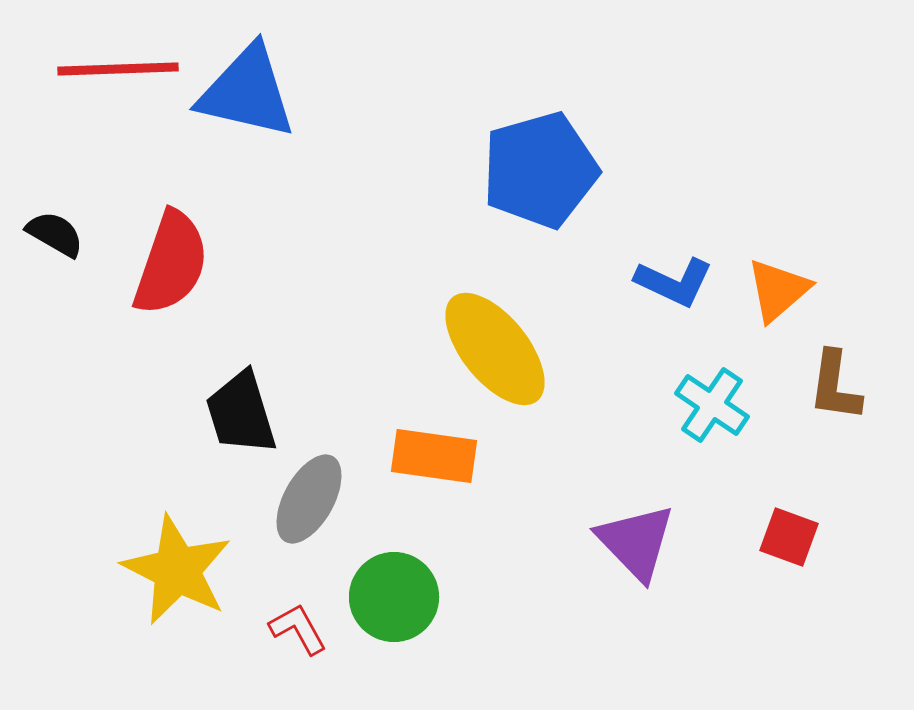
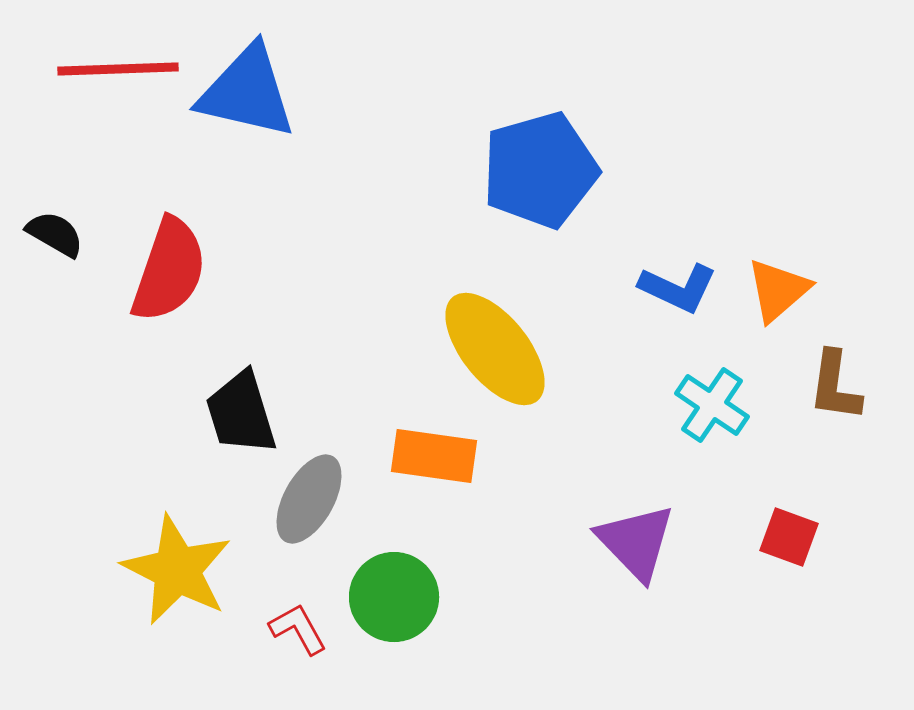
red semicircle: moved 2 px left, 7 px down
blue L-shape: moved 4 px right, 6 px down
